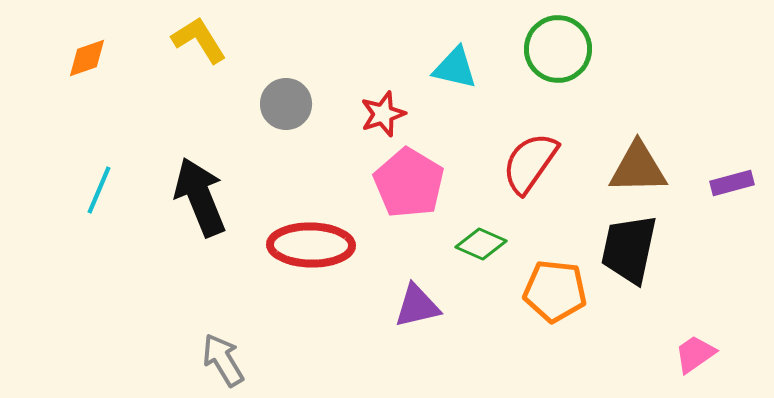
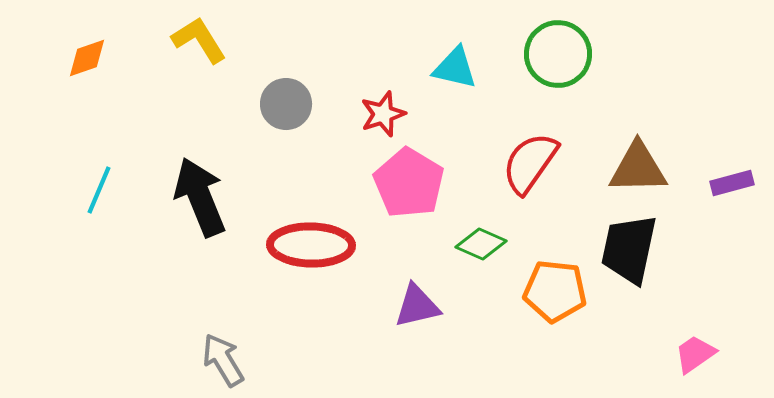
green circle: moved 5 px down
